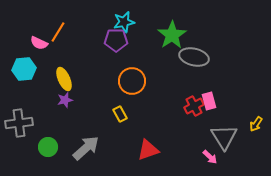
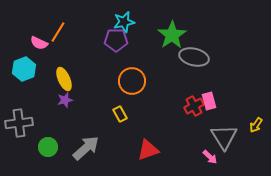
cyan hexagon: rotated 15 degrees counterclockwise
yellow arrow: moved 1 px down
